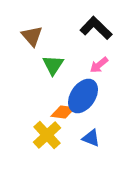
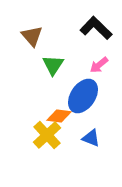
orange diamond: moved 4 px left, 4 px down
